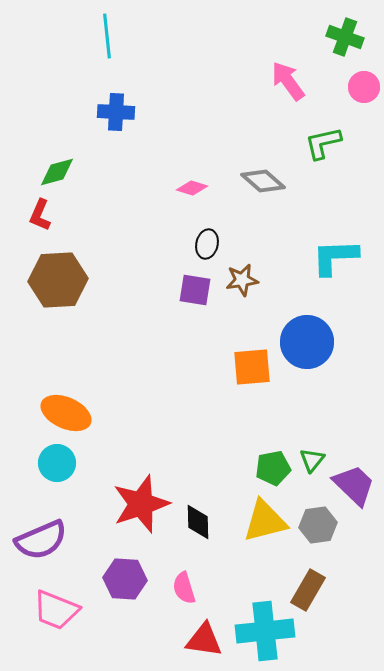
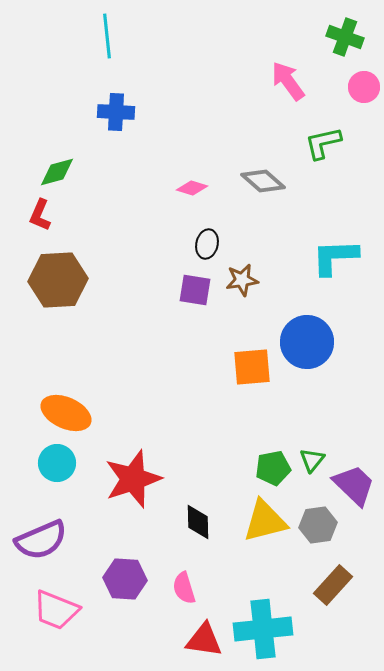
red star: moved 8 px left, 25 px up
brown rectangle: moved 25 px right, 5 px up; rotated 12 degrees clockwise
cyan cross: moved 2 px left, 2 px up
